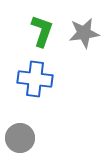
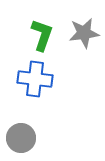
green L-shape: moved 4 px down
gray circle: moved 1 px right
